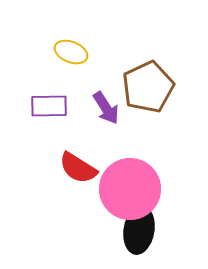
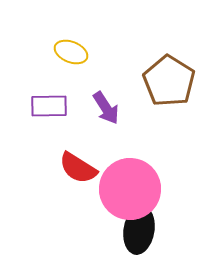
brown pentagon: moved 21 px right, 6 px up; rotated 15 degrees counterclockwise
